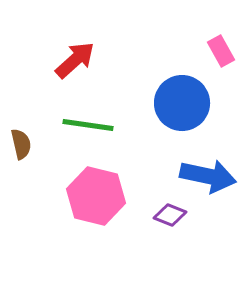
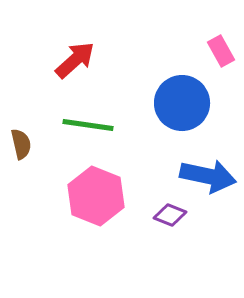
pink hexagon: rotated 8 degrees clockwise
